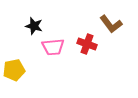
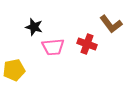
black star: moved 1 px down
